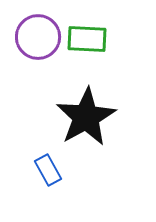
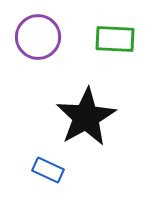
green rectangle: moved 28 px right
blue rectangle: rotated 36 degrees counterclockwise
